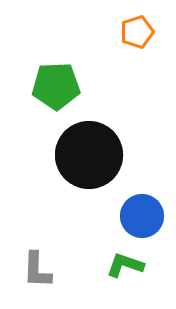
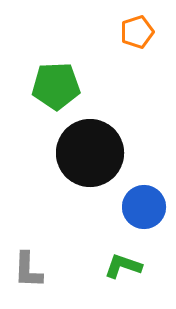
black circle: moved 1 px right, 2 px up
blue circle: moved 2 px right, 9 px up
green L-shape: moved 2 px left, 1 px down
gray L-shape: moved 9 px left
